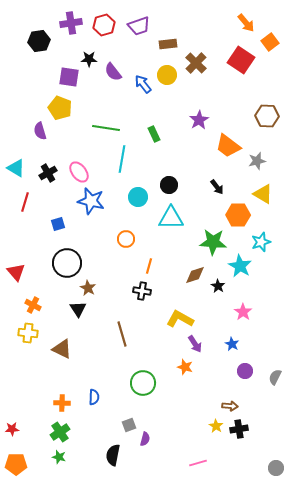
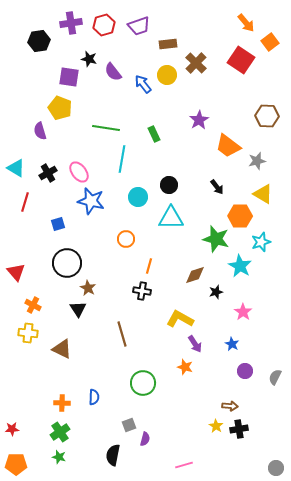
black star at (89, 59): rotated 14 degrees clockwise
orange hexagon at (238, 215): moved 2 px right, 1 px down
green star at (213, 242): moved 3 px right, 3 px up; rotated 12 degrees clockwise
black star at (218, 286): moved 2 px left, 6 px down; rotated 24 degrees clockwise
pink line at (198, 463): moved 14 px left, 2 px down
